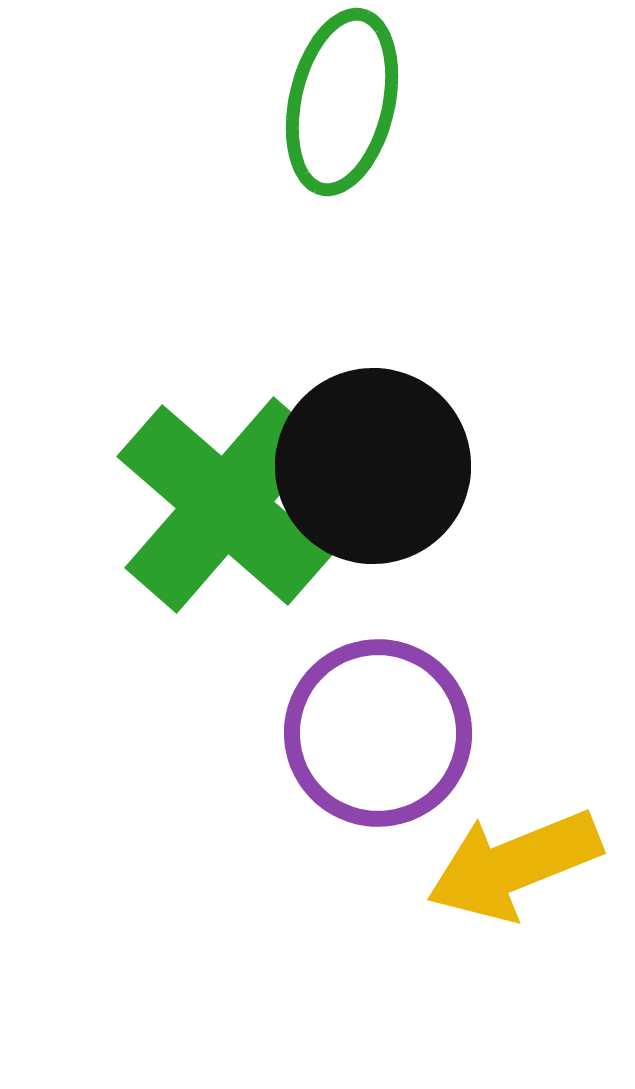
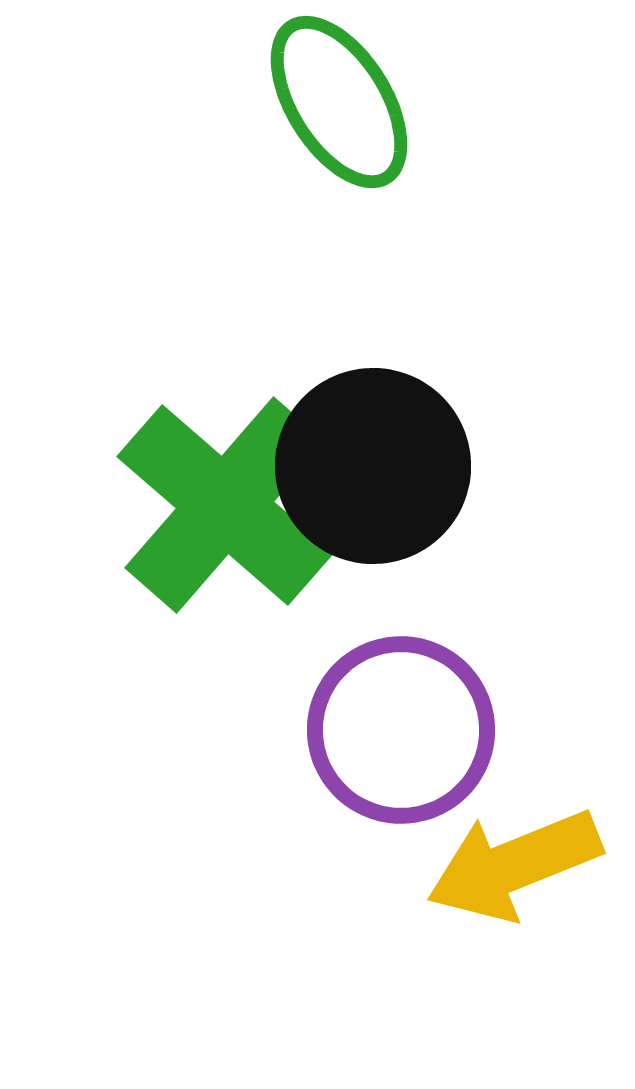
green ellipse: moved 3 px left; rotated 45 degrees counterclockwise
purple circle: moved 23 px right, 3 px up
